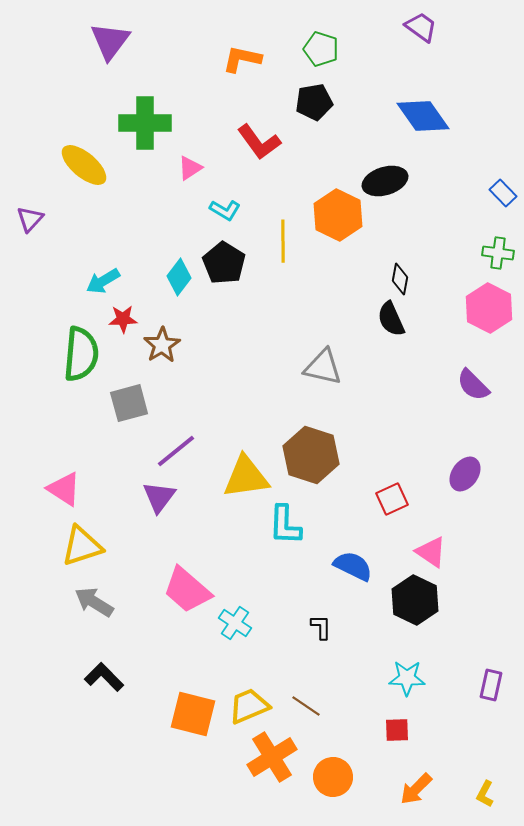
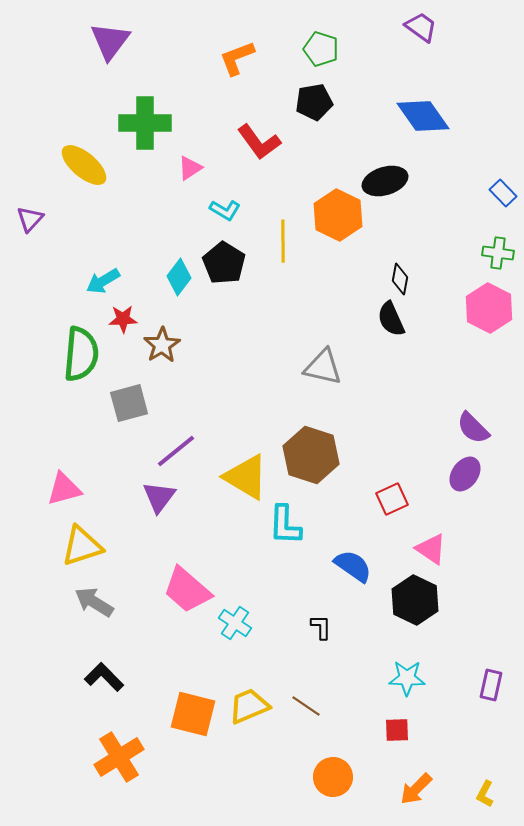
orange L-shape at (242, 59): moved 5 px left, 1 px up; rotated 33 degrees counterclockwise
purple semicircle at (473, 385): moved 43 px down
yellow triangle at (246, 477): rotated 39 degrees clockwise
pink triangle at (64, 489): rotated 48 degrees counterclockwise
pink triangle at (431, 552): moved 3 px up
blue semicircle at (353, 566): rotated 9 degrees clockwise
orange cross at (272, 757): moved 153 px left
